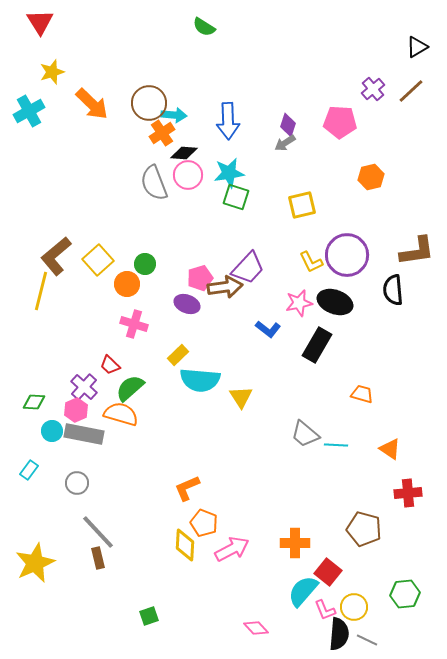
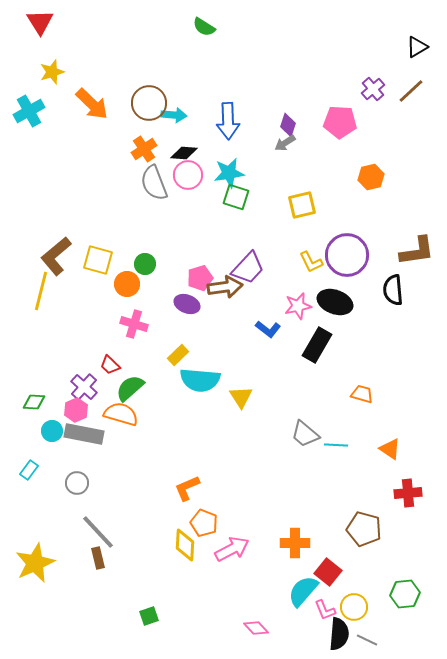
orange cross at (162, 133): moved 18 px left, 16 px down
yellow square at (98, 260): rotated 32 degrees counterclockwise
pink star at (299, 303): moved 1 px left, 3 px down
